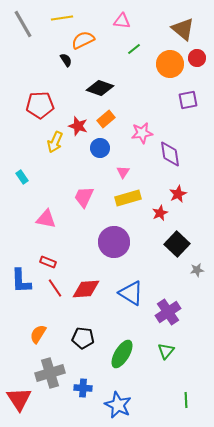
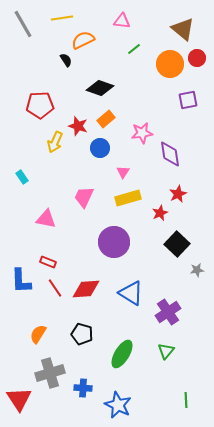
black pentagon at (83, 338): moved 1 px left, 4 px up; rotated 10 degrees clockwise
